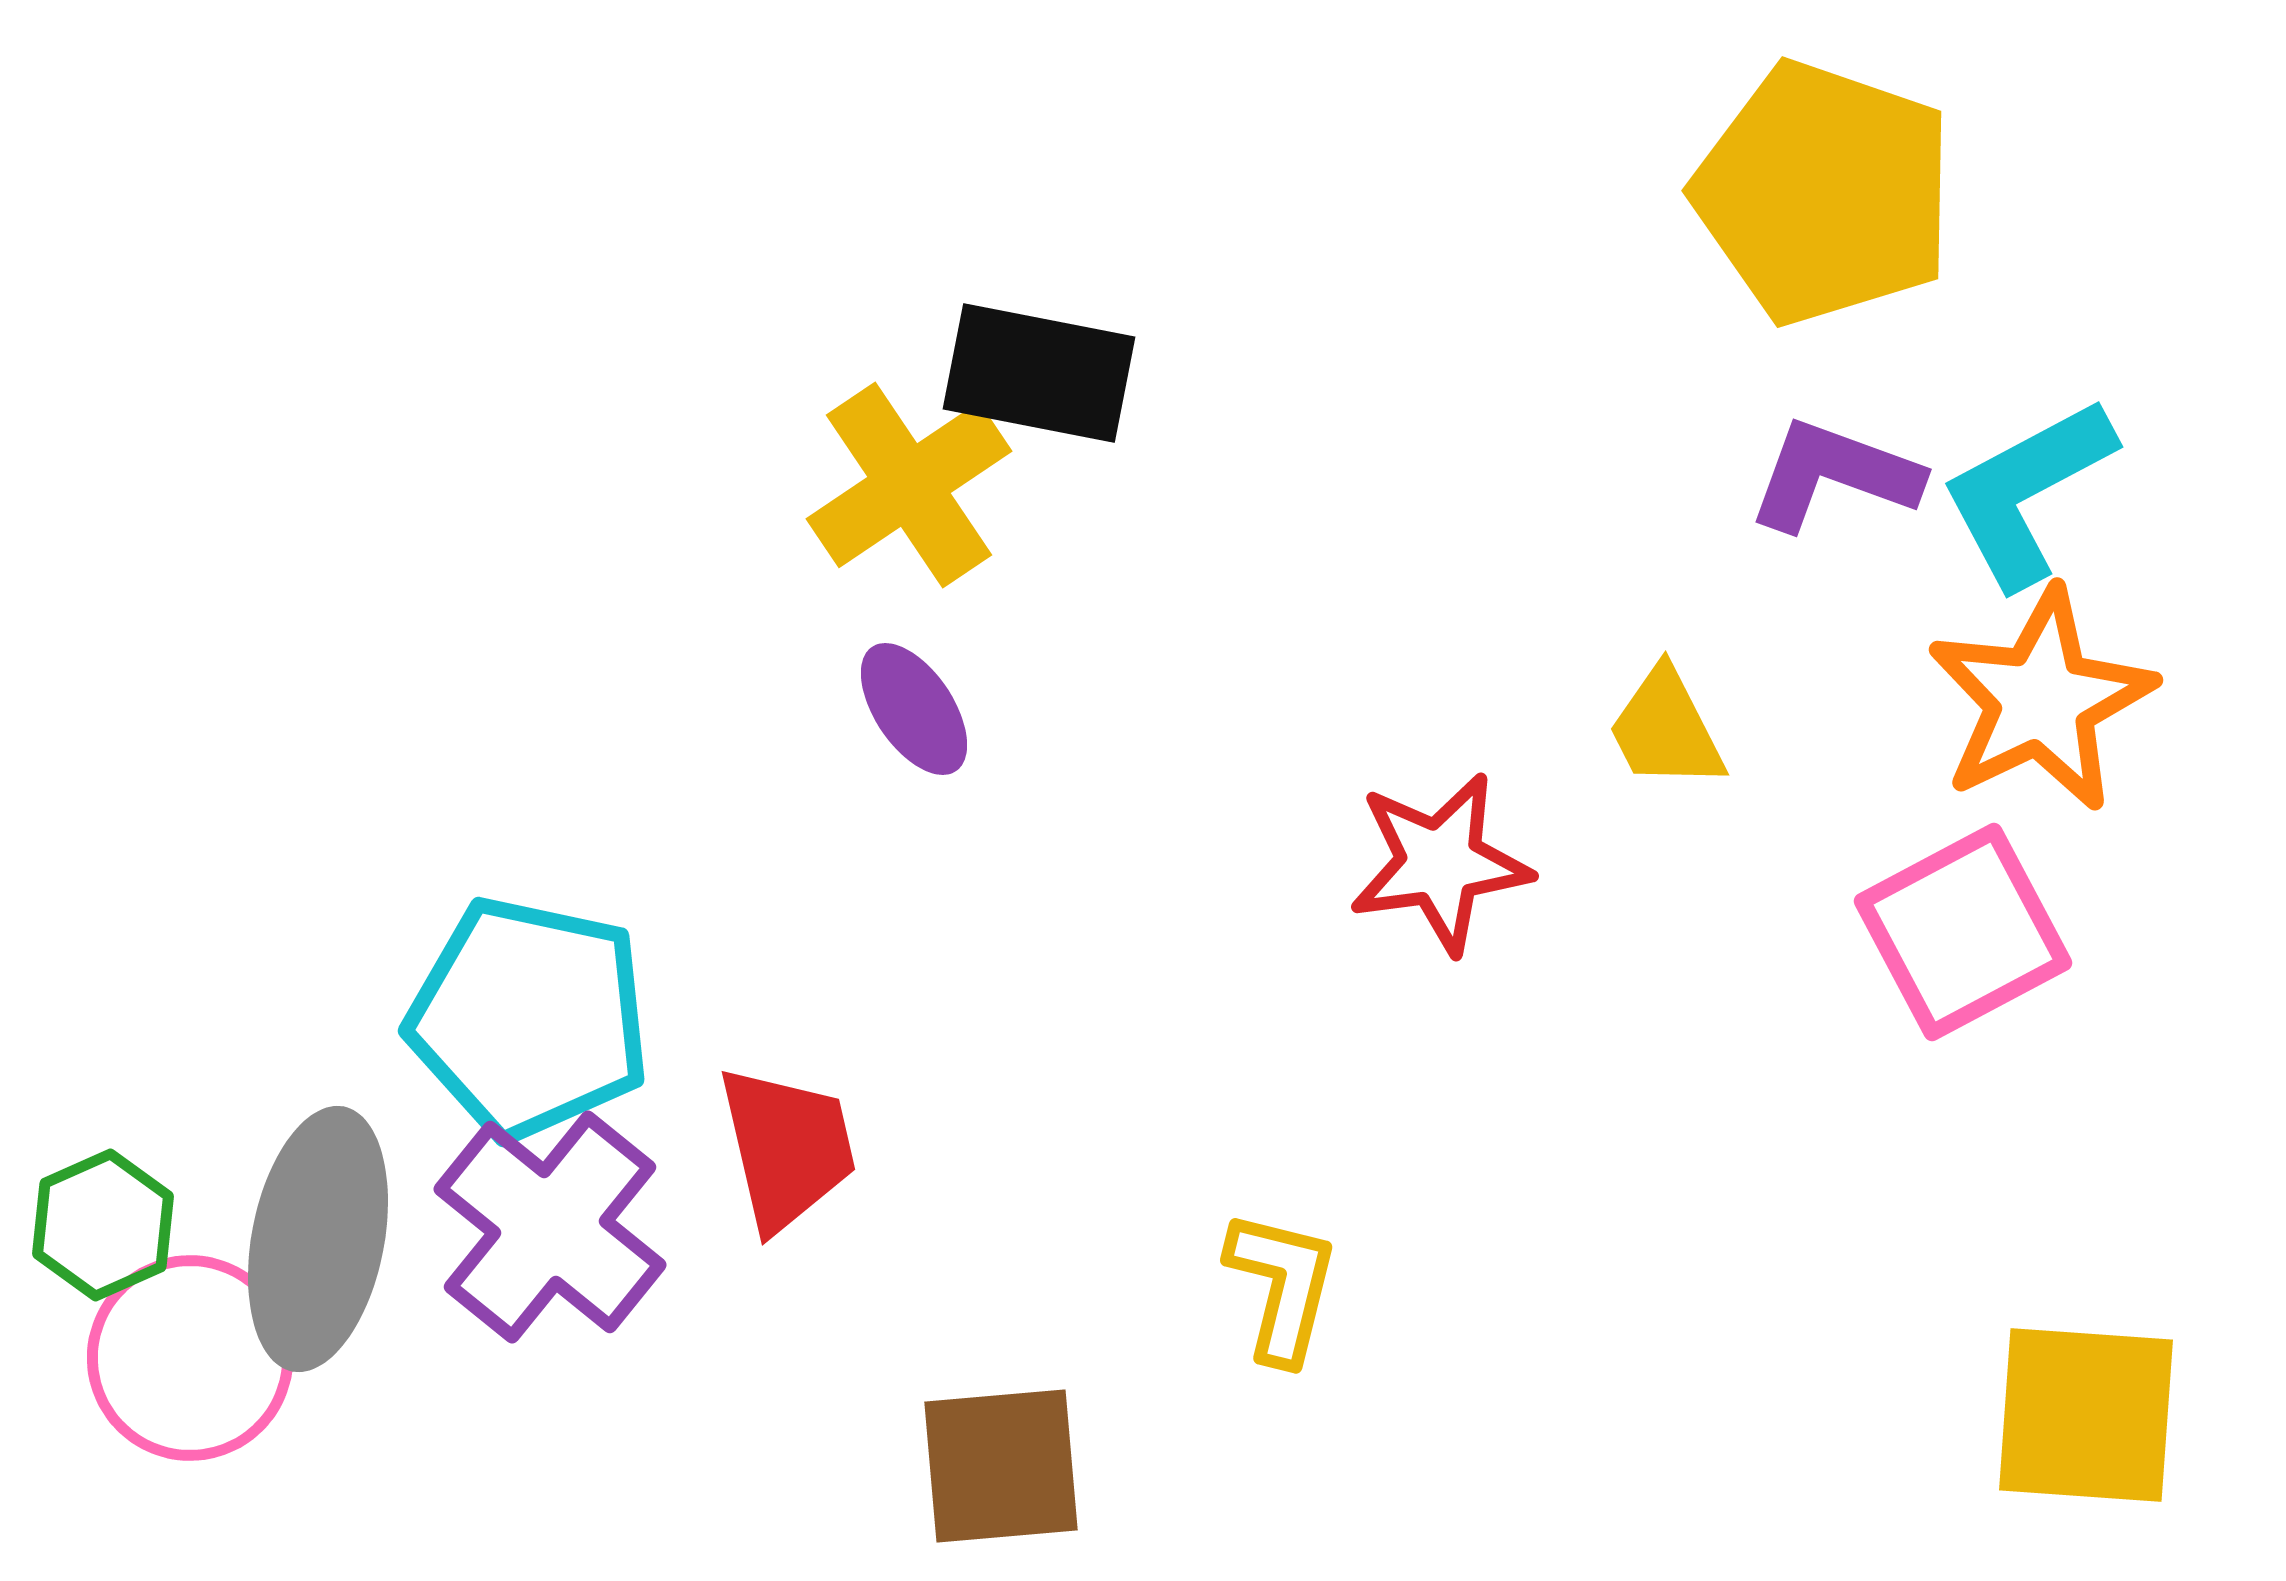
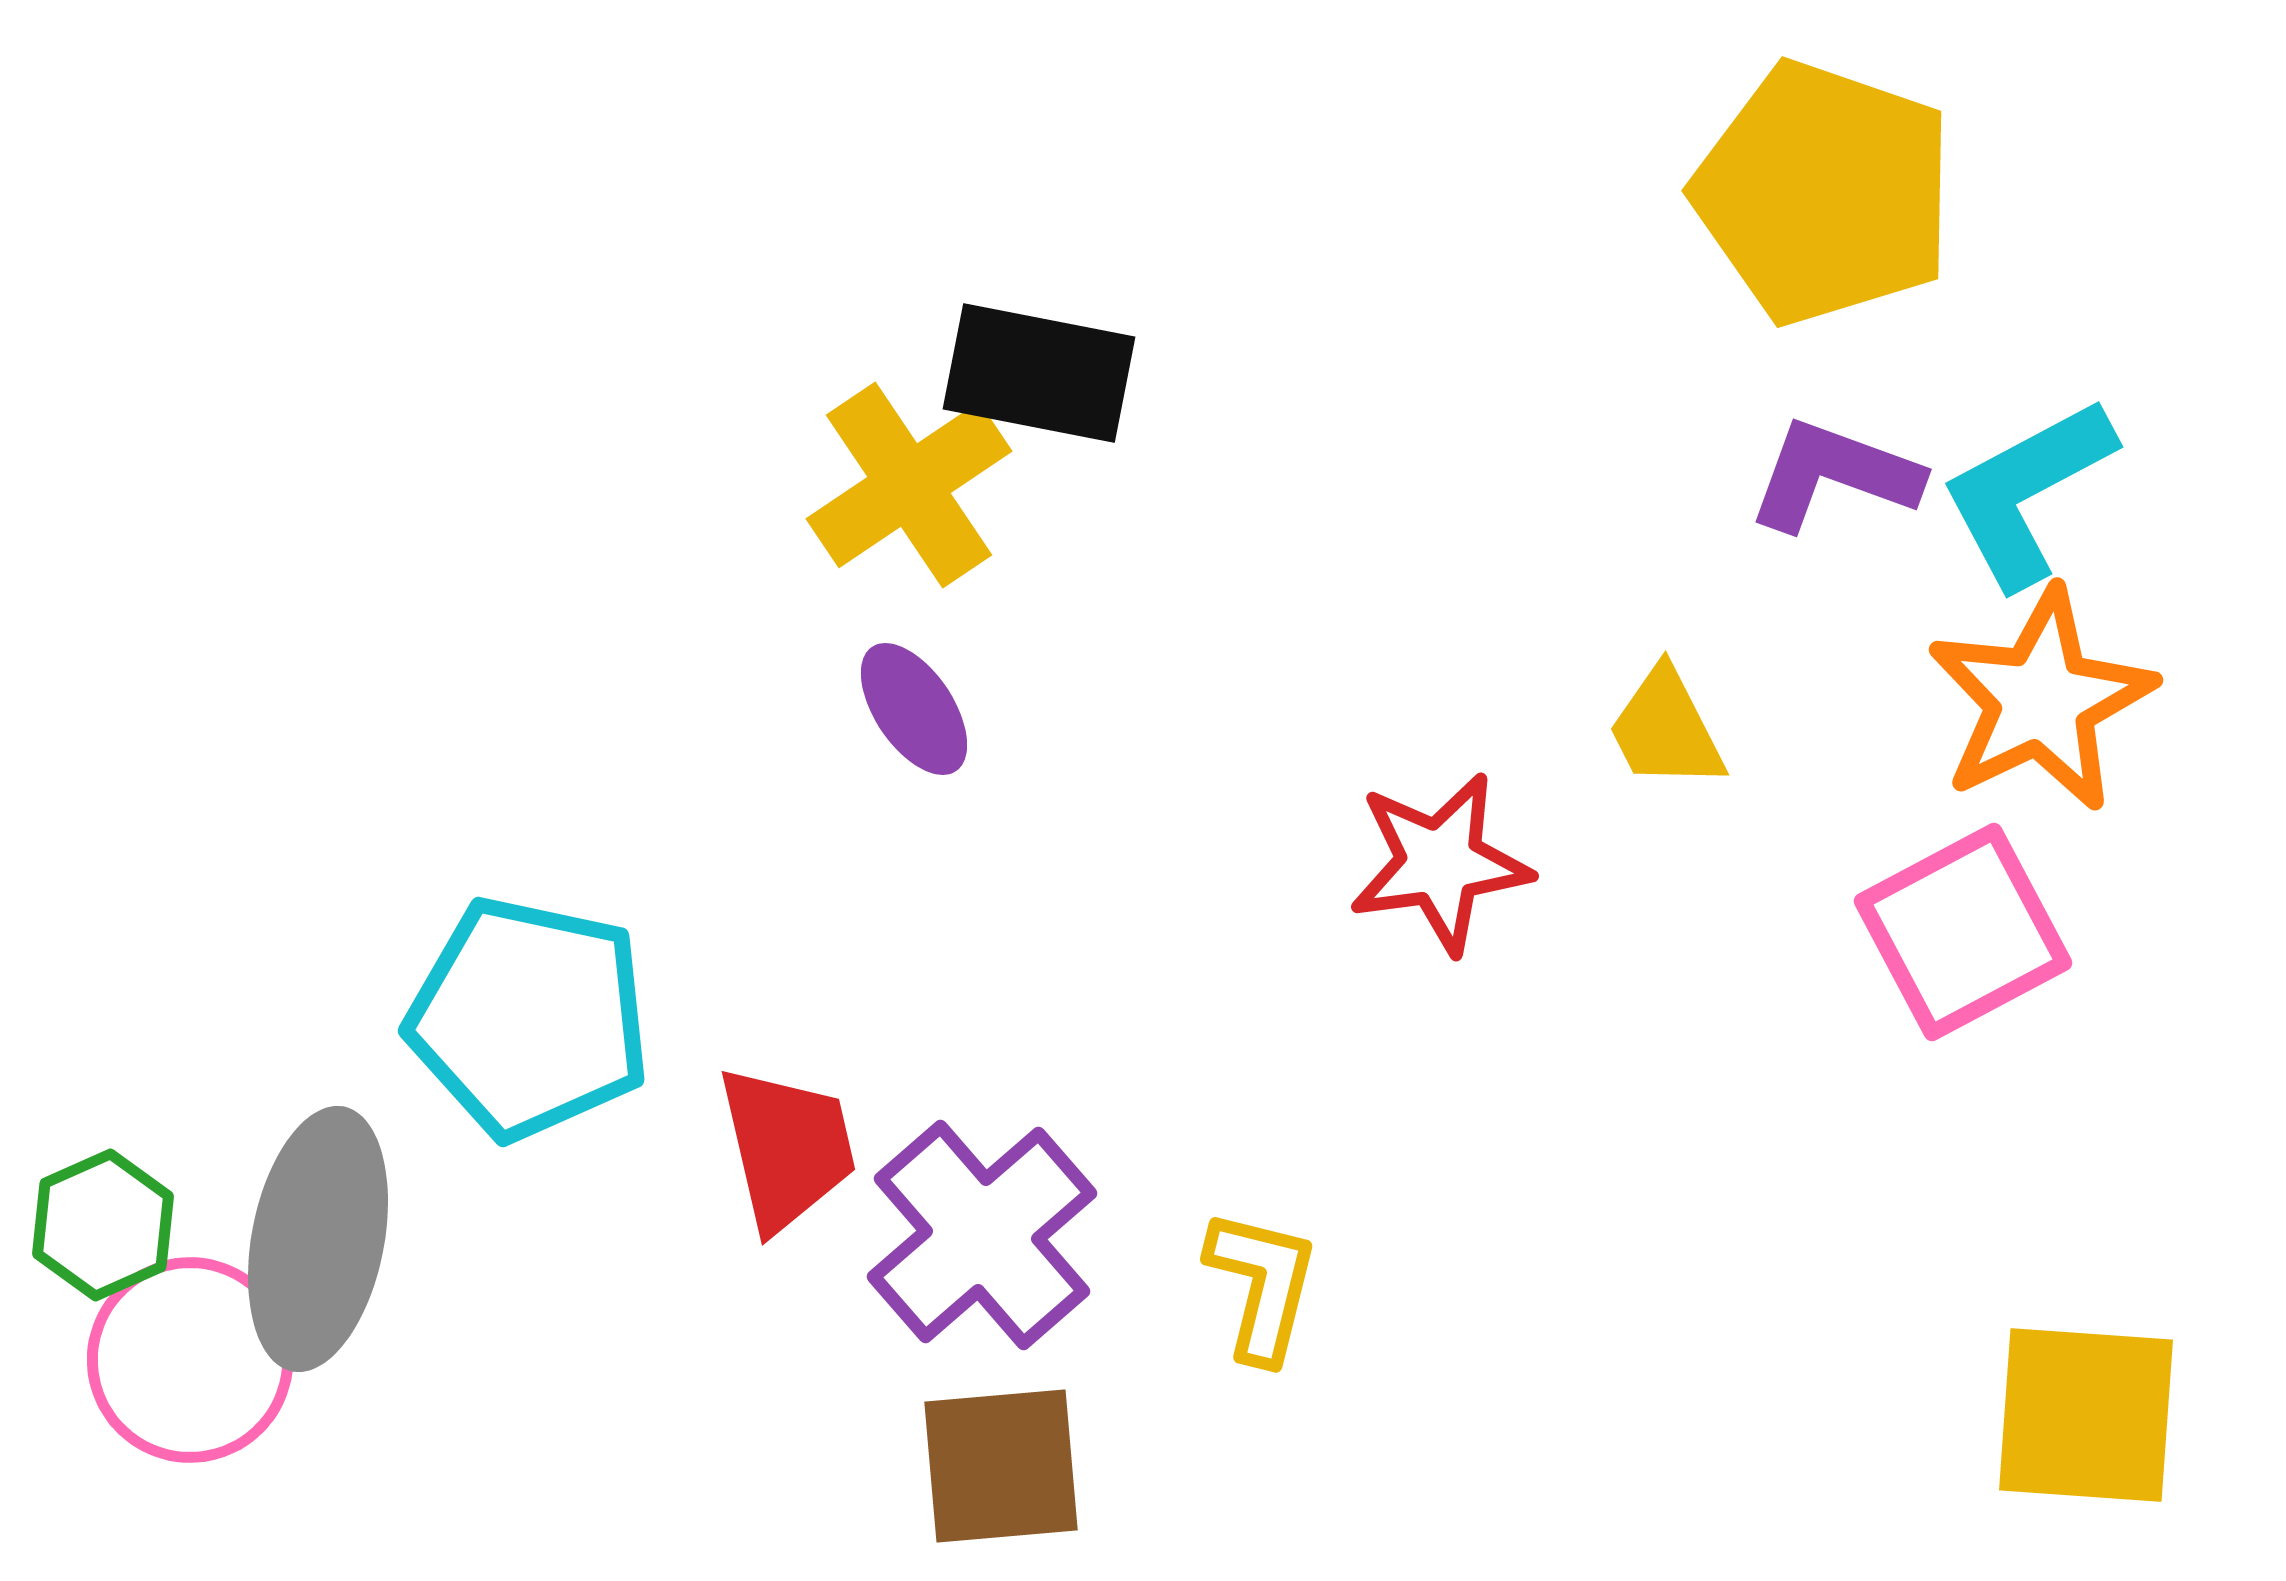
purple cross: moved 432 px right, 8 px down; rotated 10 degrees clockwise
yellow L-shape: moved 20 px left, 1 px up
pink circle: moved 2 px down
